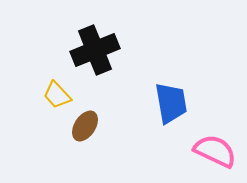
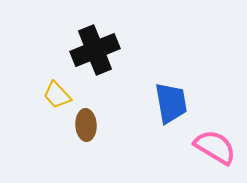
brown ellipse: moved 1 px right, 1 px up; rotated 36 degrees counterclockwise
pink semicircle: moved 4 px up; rotated 6 degrees clockwise
